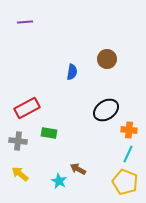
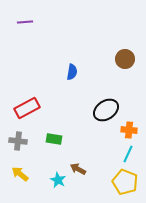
brown circle: moved 18 px right
green rectangle: moved 5 px right, 6 px down
cyan star: moved 1 px left, 1 px up
